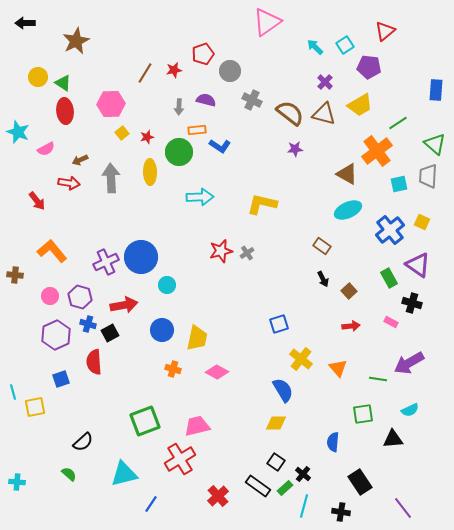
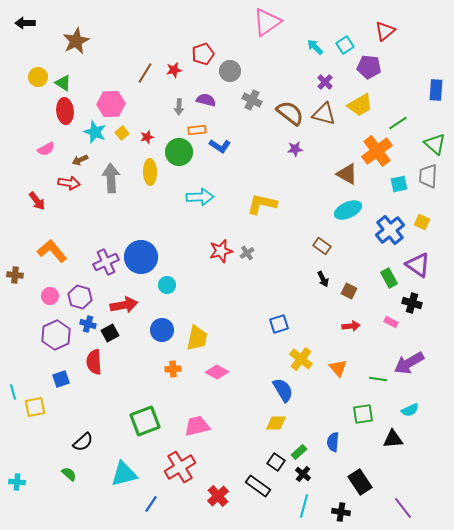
cyan star at (18, 132): moved 77 px right
brown square at (349, 291): rotated 21 degrees counterclockwise
orange cross at (173, 369): rotated 21 degrees counterclockwise
red cross at (180, 459): moved 8 px down
green rectangle at (285, 488): moved 14 px right, 36 px up
